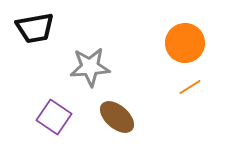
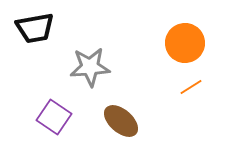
orange line: moved 1 px right
brown ellipse: moved 4 px right, 4 px down
